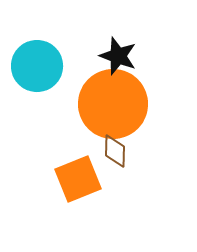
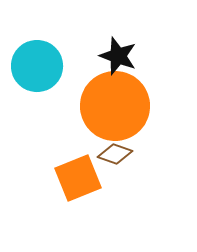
orange circle: moved 2 px right, 2 px down
brown diamond: moved 3 px down; rotated 72 degrees counterclockwise
orange square: moved 1 px up
